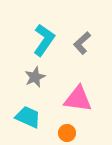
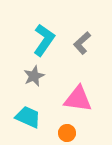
gray star: moved 1 px left, 1 px up
